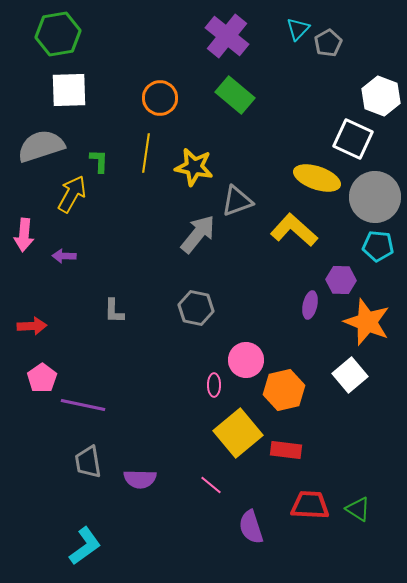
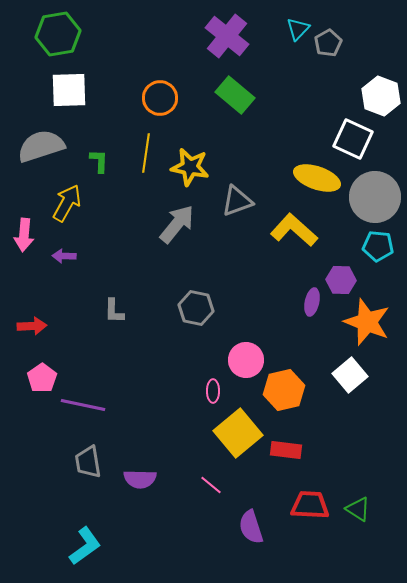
yellow star at (194, 167): moved 4 px left
yellow arrow at (72, 194): moved 5 px left, 9 px down
gray arrow at (198, 234): moved 21 px left, 10 px up
purple ellipse at (310, 305): moved 2 px right, 3 px up
pink ellipse at (214, 385): moved 1 px left, 6 px down
